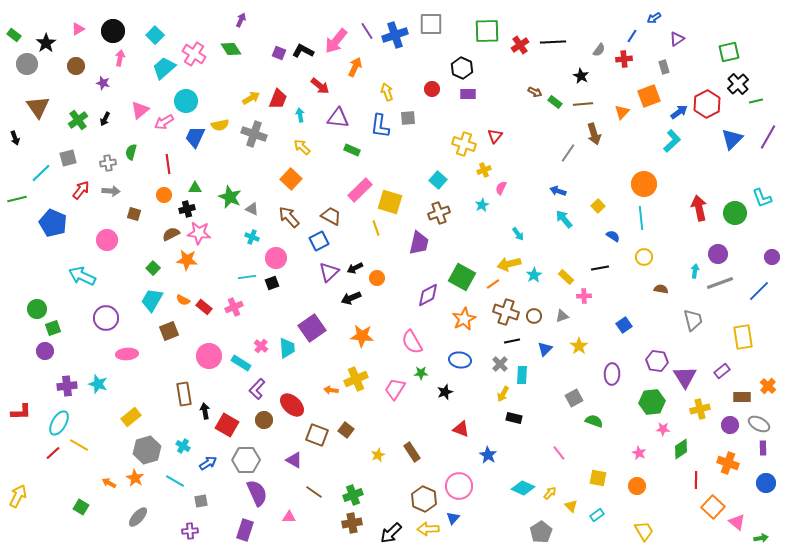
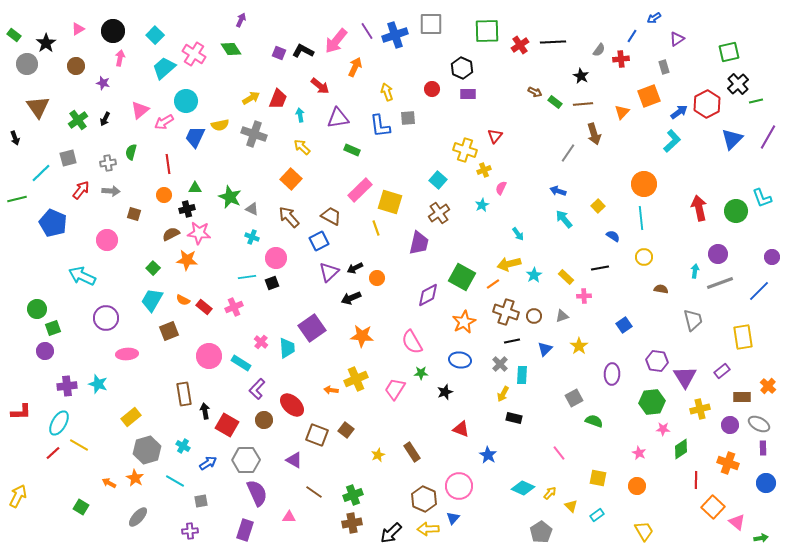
red cross at (624, 59): moved 3 px left
purple triangle at (338, 118): rotated 15 degrees counterclockwise
blue L-shape at (380, 126): rotated 15 degrees counterclockwise
yellow cross at (464, 144): moved 1 px right, 6 px down
brown cross at (439, 213): rotated 15 degrees counterclockwise
green circle at (735, 213): moved 1 px right, 2 px up
orange star at (464, 319): moved 3 px down
pink cross at (261, 346): moved 4 px up
